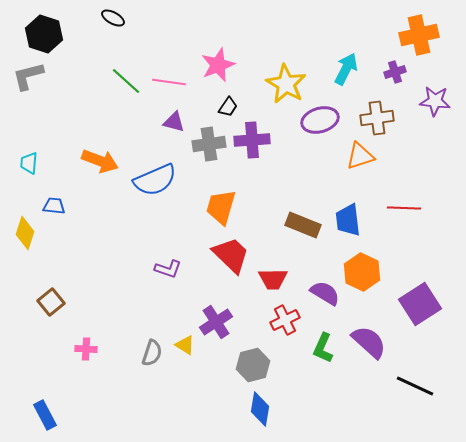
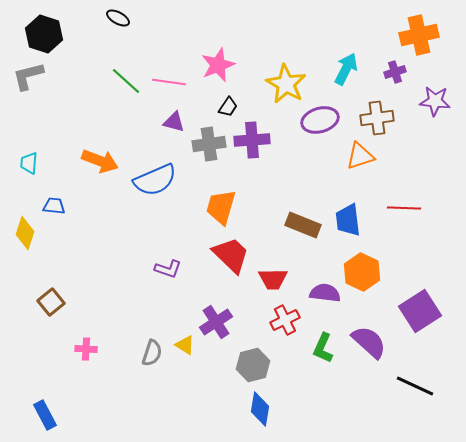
black ellipse at (113, 18): moved 5 px right
purple semicircle at (325, 293): rotated 24 degrees counterclockwise
purple square at (420, 304): moved 7 px down
